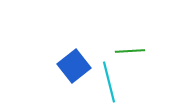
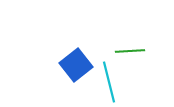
blue square: moved 2 px right, 1 px up
